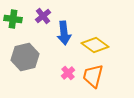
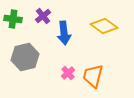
yellow diamond: moved 9 px right, 19 px up
